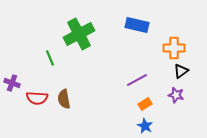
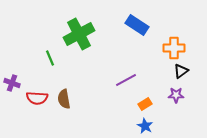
blue rectangle: rotated 20 degrees clockwise
purple line: moved 11 px left
purple star: rotated 14 degrees counterclockwise
